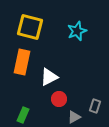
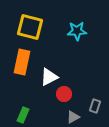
cyan star: rotated 18 degrees clockwise
red circle: moved 5 px right, 5 px up
gray triangle: moved 1 px left
